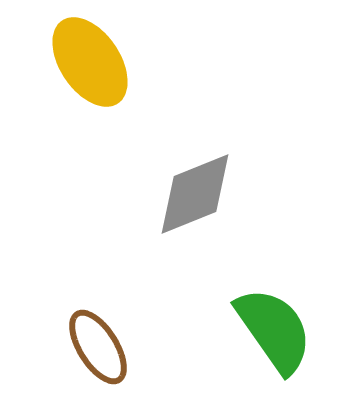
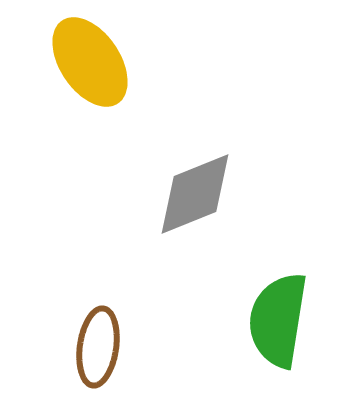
green semicircle: moved 4 px right, 10 px up; rotated 136 degrees counterclockwise
brown ellipse: rotated 40 degrees clockwise
